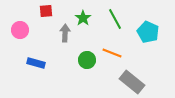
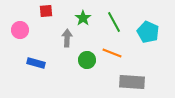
green line: moved 1 px left, 3 px down
gray arrow: moved 2 px right, 5 px down
gray rectangle: rotated 35 degrees counterclockwise
